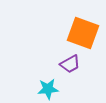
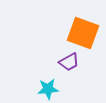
purple trapezoid: moved 1 px left, 2 px up
